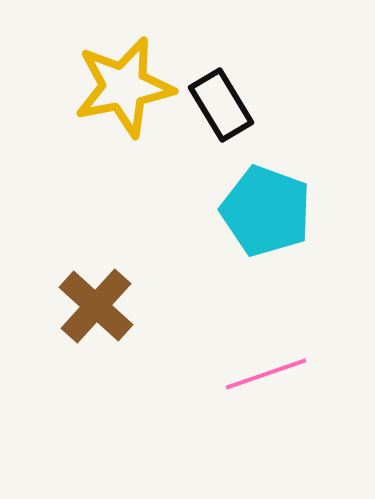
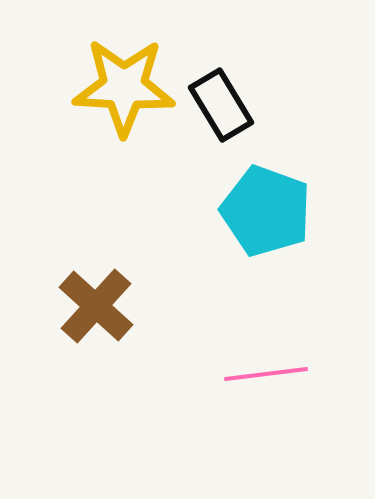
yellow star: rotated 14 degrees clockwise
pink line: rotated 12 degrees clockwise
